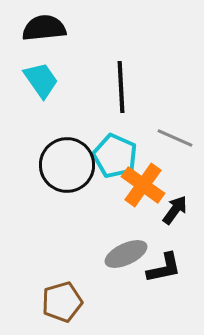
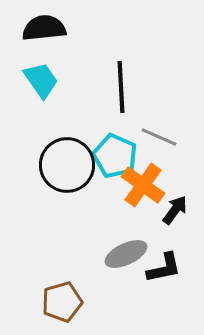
gray line: moved 16 px left, 1 px up
